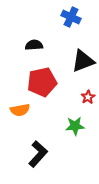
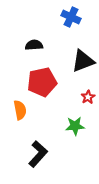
orange semicircle: rotated 90 degrees counterclockwise
